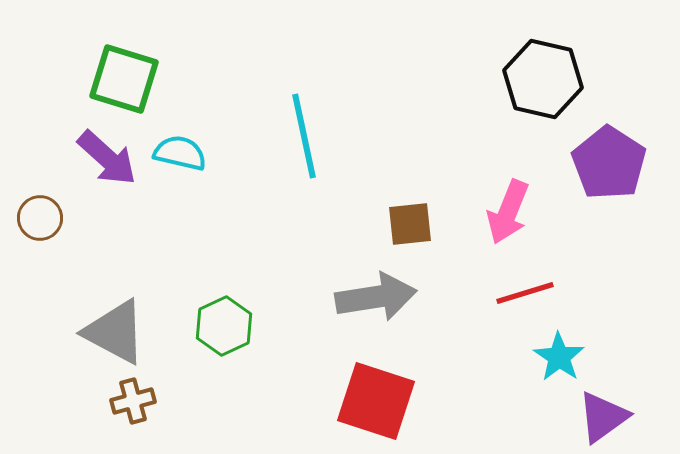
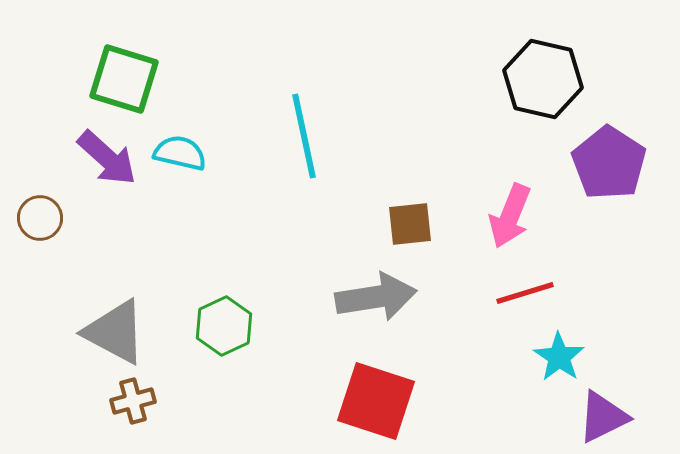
pink arrow: moved 2 px right, 4 px down
purple triangle: rotated 10 degrees clockwise
